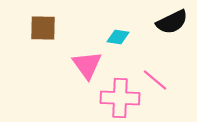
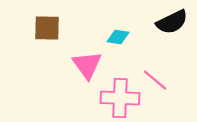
brown square: moved 4 px right
